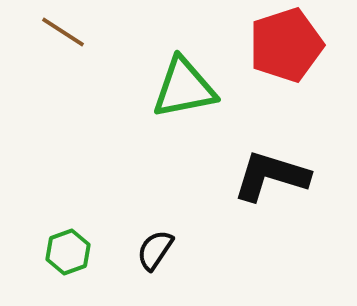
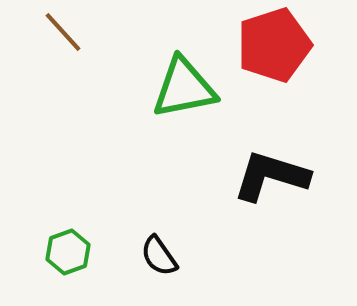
brown line: rotated 15 degrees clockwise
red pentagon: moved 12 px left
black semicircle: moved 4 px right, 6 px down; rotated 69 degrees counterclockwise
